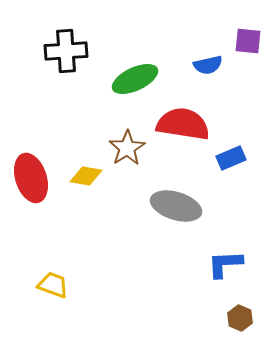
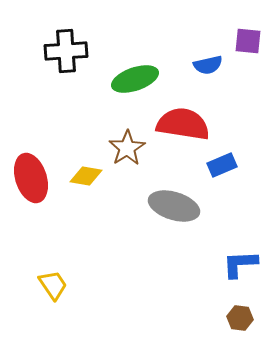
green ellipse: rotated 6 degrees clockwise
blue rectangle: moved 9 px left, 7 px down
gray ellipse: moved 2 px left
blue L-shape: moved 15 px right
yellow trapezoid: rotated 36 degrees clockwise
brown hexagon: rotated 15 degrees counterclockwise
